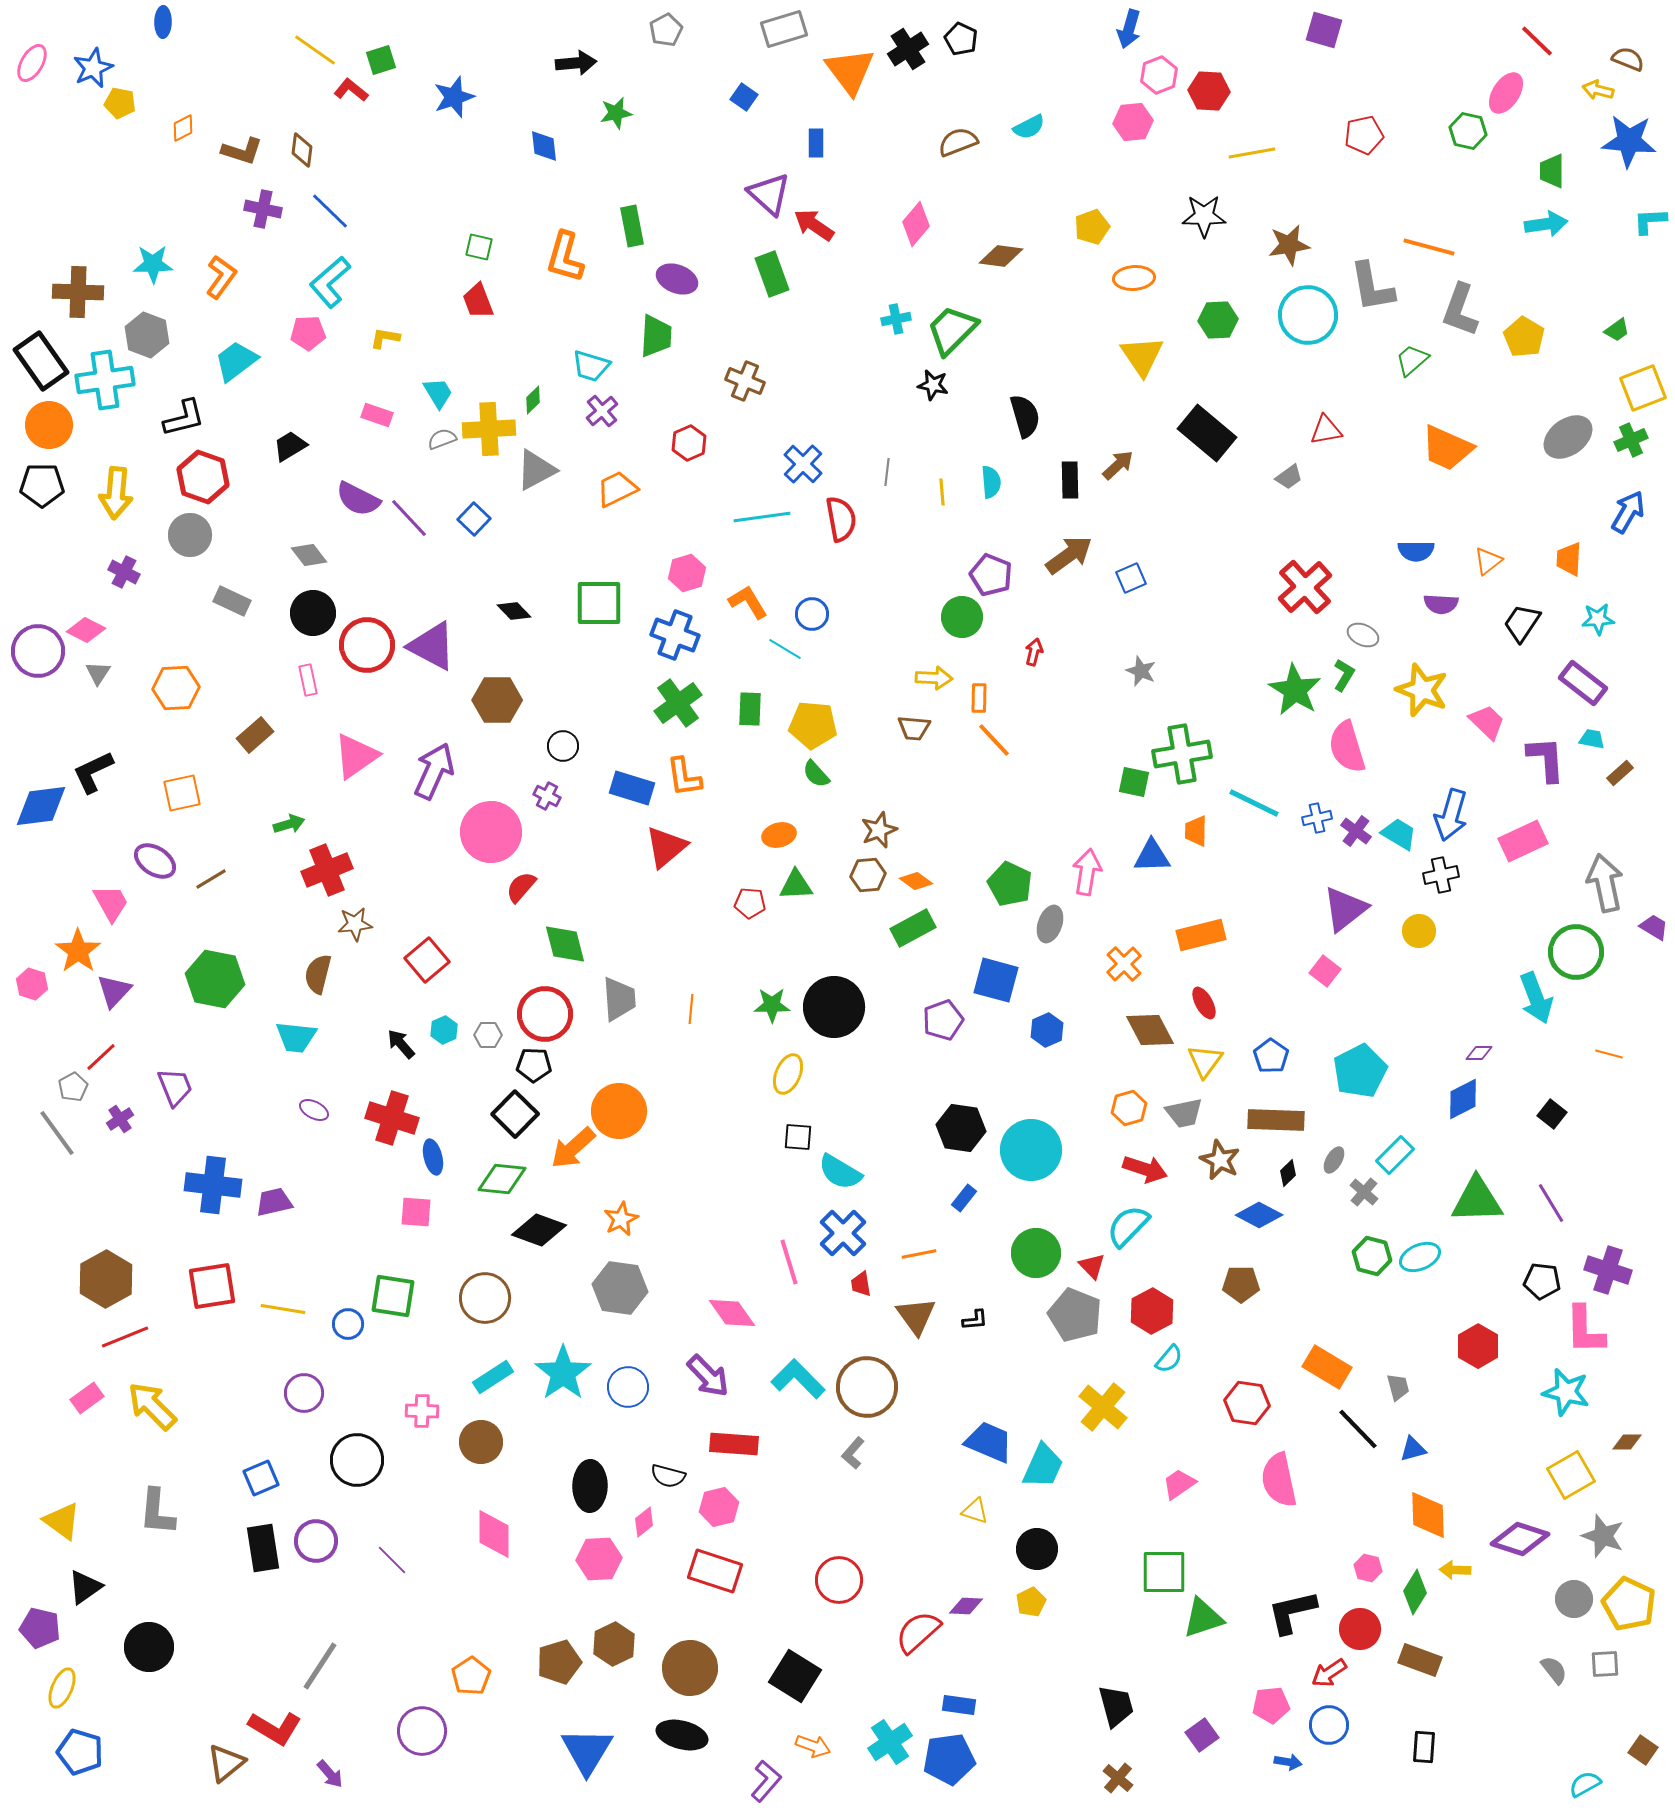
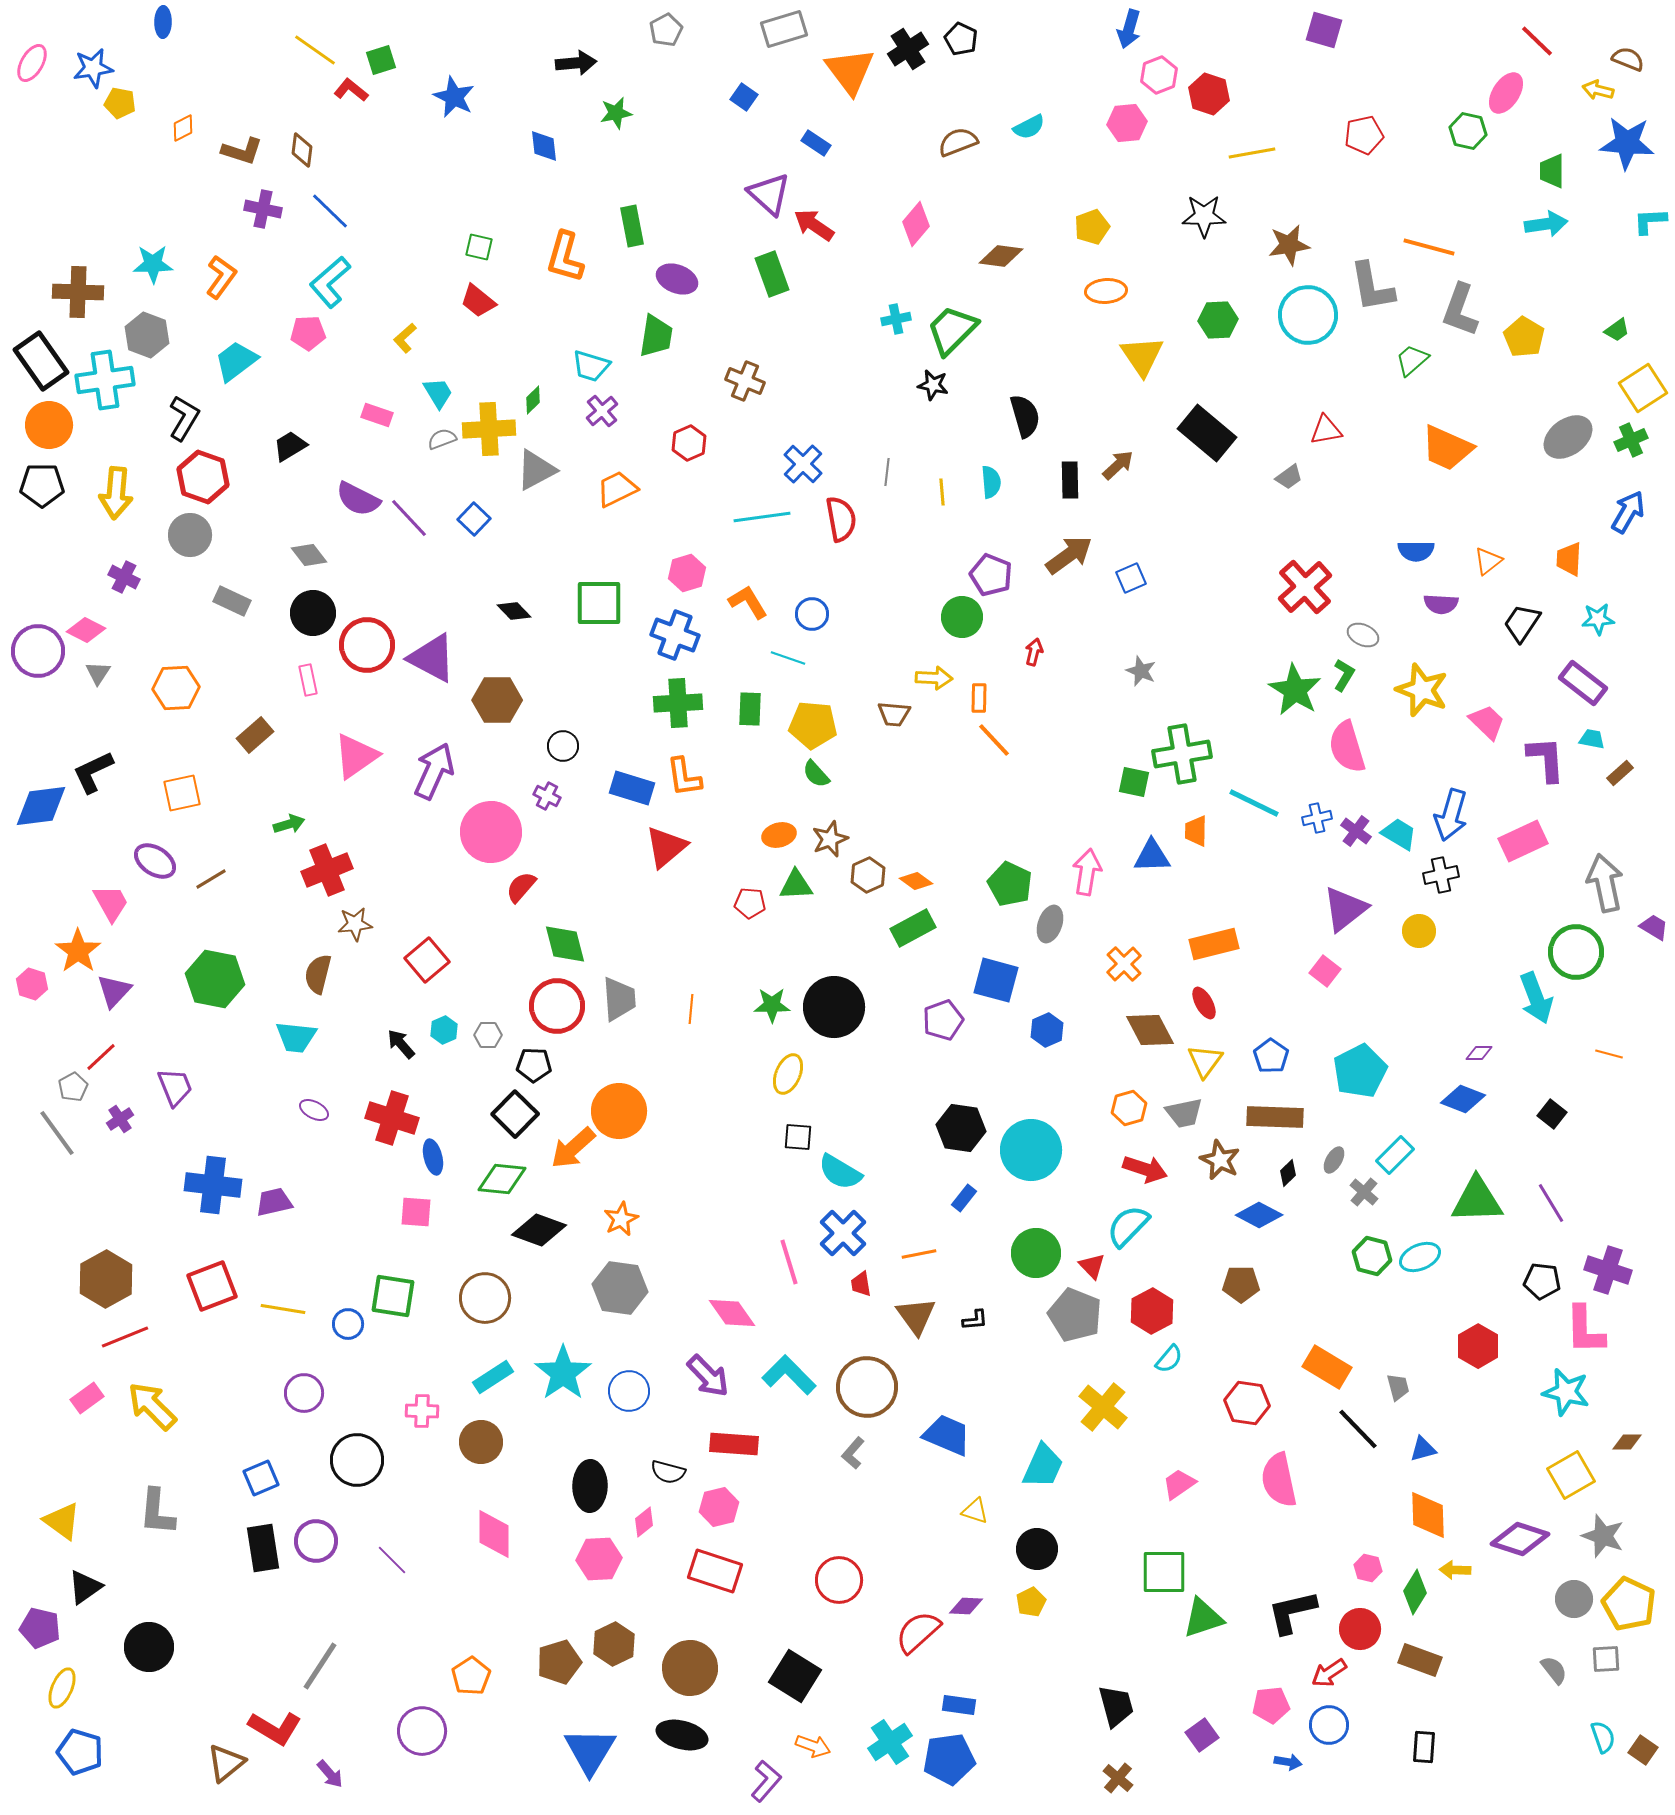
blue star at (93, 68): rotated 15 degrees clockwise
red hexagon at (1209, 91): moved 3 px down; rotated 15 degrees clockwise
blue star at (454, 97): rotated 27 degrees counterclockwise
pink hexagon at (1133, 122): moved 6 px left, 1 px down
blue star at (1629, 141): moved 2 px left, 2 px down
blue rectangle at (816, 143): rotated 56 degrees counterclockwise
orange ellipse at (1134, 278): moved 28 px left, 13 px down
red trapezoid at (478, 301): rotated 30 degrees counterclockwise
green trapezoid at (656, 336): rotated 6 degrees clockwise
yellow L-shape at (385, 338): moved 20 px right; rotated 52 degrees counterclockwise
yellow square at (1643, 388): rotated 12 degrees counterclockwise
black L-shape at (184, 418): rotated 45 degrees counterclockwise
purple cross at (124, 572): moved 5 px down
purple triangle at (432, 646): moved 12 px down
cyan line at (785, 649): moved 3 px right, 9 px down; rotated 12 degrees counterclockwise
green cross at (678, 703): rotated 33 degrees clockwise
brown trapezoid at (914, 728): moved 20 px left, 14 px up
brown star at (879, 830): moved 49 px left, 9 px down
brown hexagon at (868, 875): rotated 20 degrees counterclockwise
orange rectangle at (1201, 935): moved 13 px right, 9 px down
red circle at (545, 1014): moved 12 px right, 8 px up
blue diamond at (1463, 1099): rotated 48 degrees clockwise
brown rectangle at (1276, 1120): moved 1 px left, 3 px up
red square at (212, 1286): rotated 12 degrees counterclockwise
cyan L-shape at (798, 1379): moved 9 px left, 4 px up
blue circle at (628, 1387): moved 1 px right, 4 px down
blue trapezoid at (989, 1442): moved 42 px left, 7 px up
blue triangle at (1413, 1449): moved 10 px right
black semicircle at (668, 1476): moved 4 px up
gray square at (1605, 1664): moved 1 px right, 5 px up
blue triangle at (587, 1751): moved 3 px right
cyan semicircle at (1585, 1784): moved 18 px right, 47 px up; rotated 100 degrees clockwise
